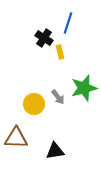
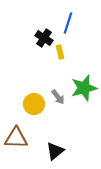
black triangle: rotated 30 degrees counterclockwise
